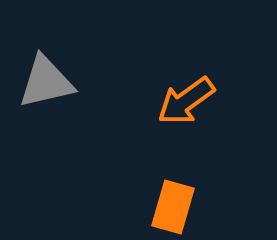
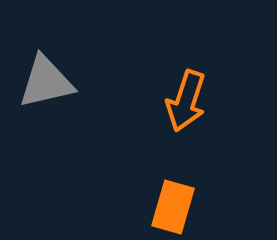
orange arrow: rotated 36 degrees counterclockwise
